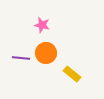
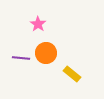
pink star: moved 4 px left, 1 px up; rotated 21 degrees clockwise
